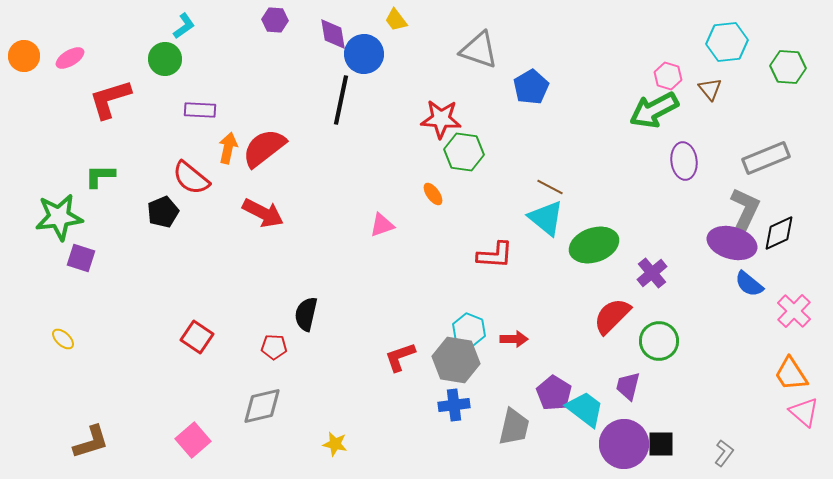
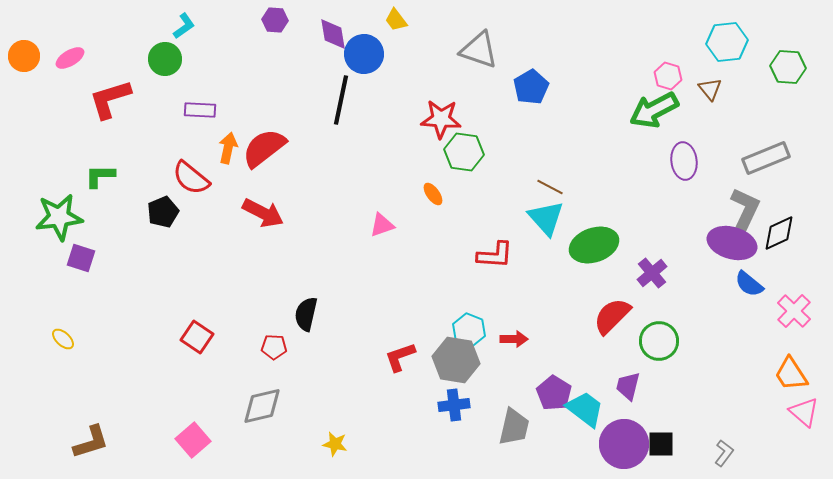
cyan triangle at (546, 218): rotated 9 degrees clockwise
